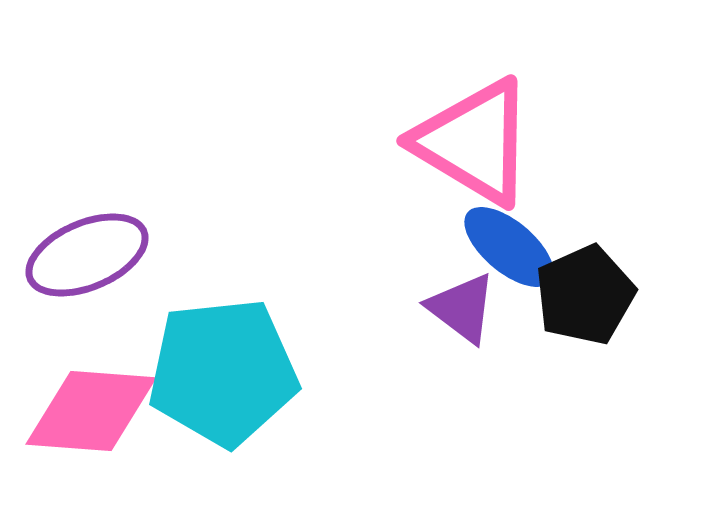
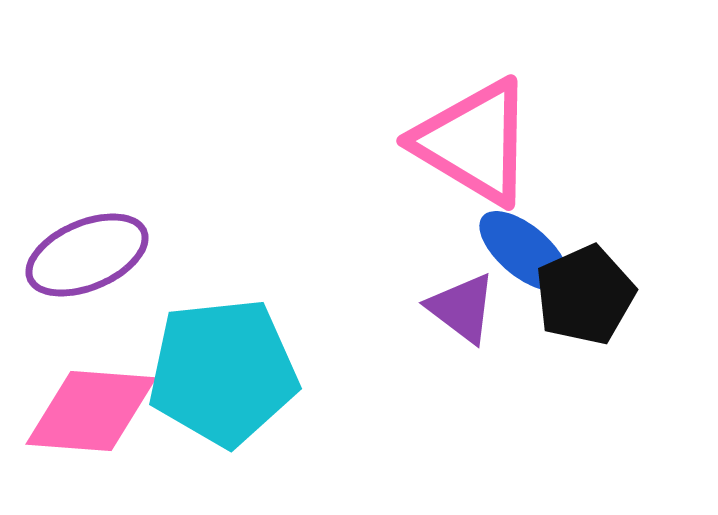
blue ellipse: moved 15 px right, 4 px down
